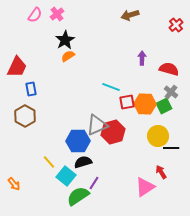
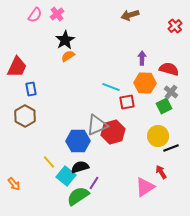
red cross: moved 1 px left, 1 px down
orange hexagon: moved 21 px up
black line: rotated 21 degrees counterclockwise
black semicircle: moved 3 px left, 5 px down
